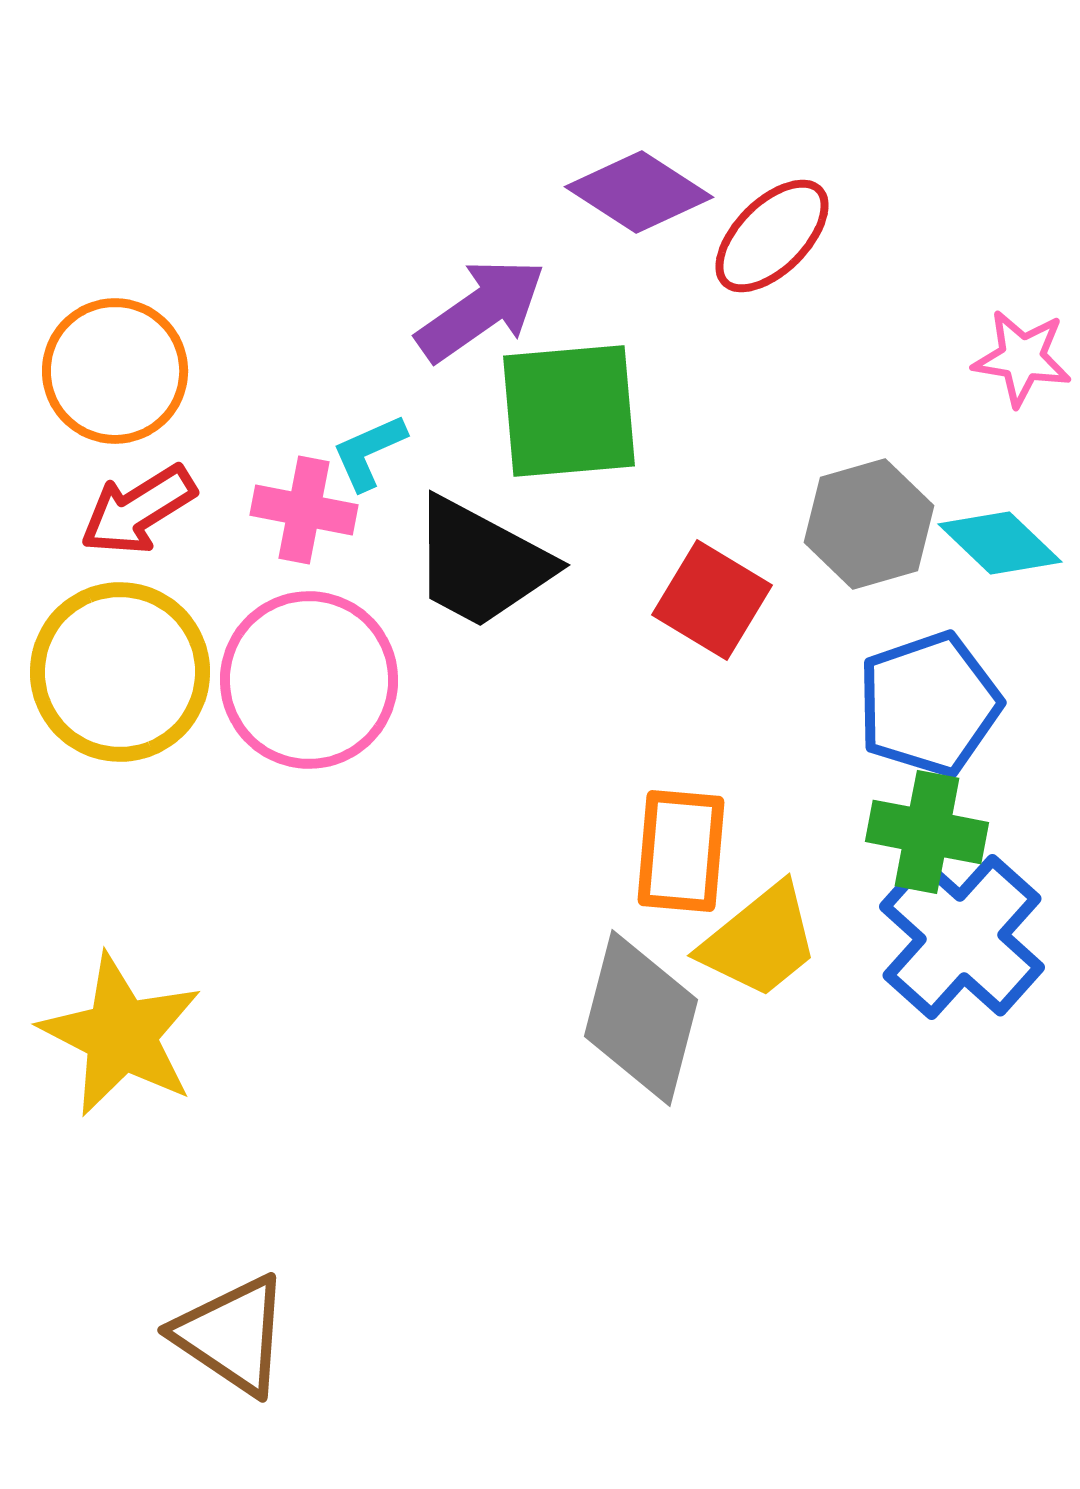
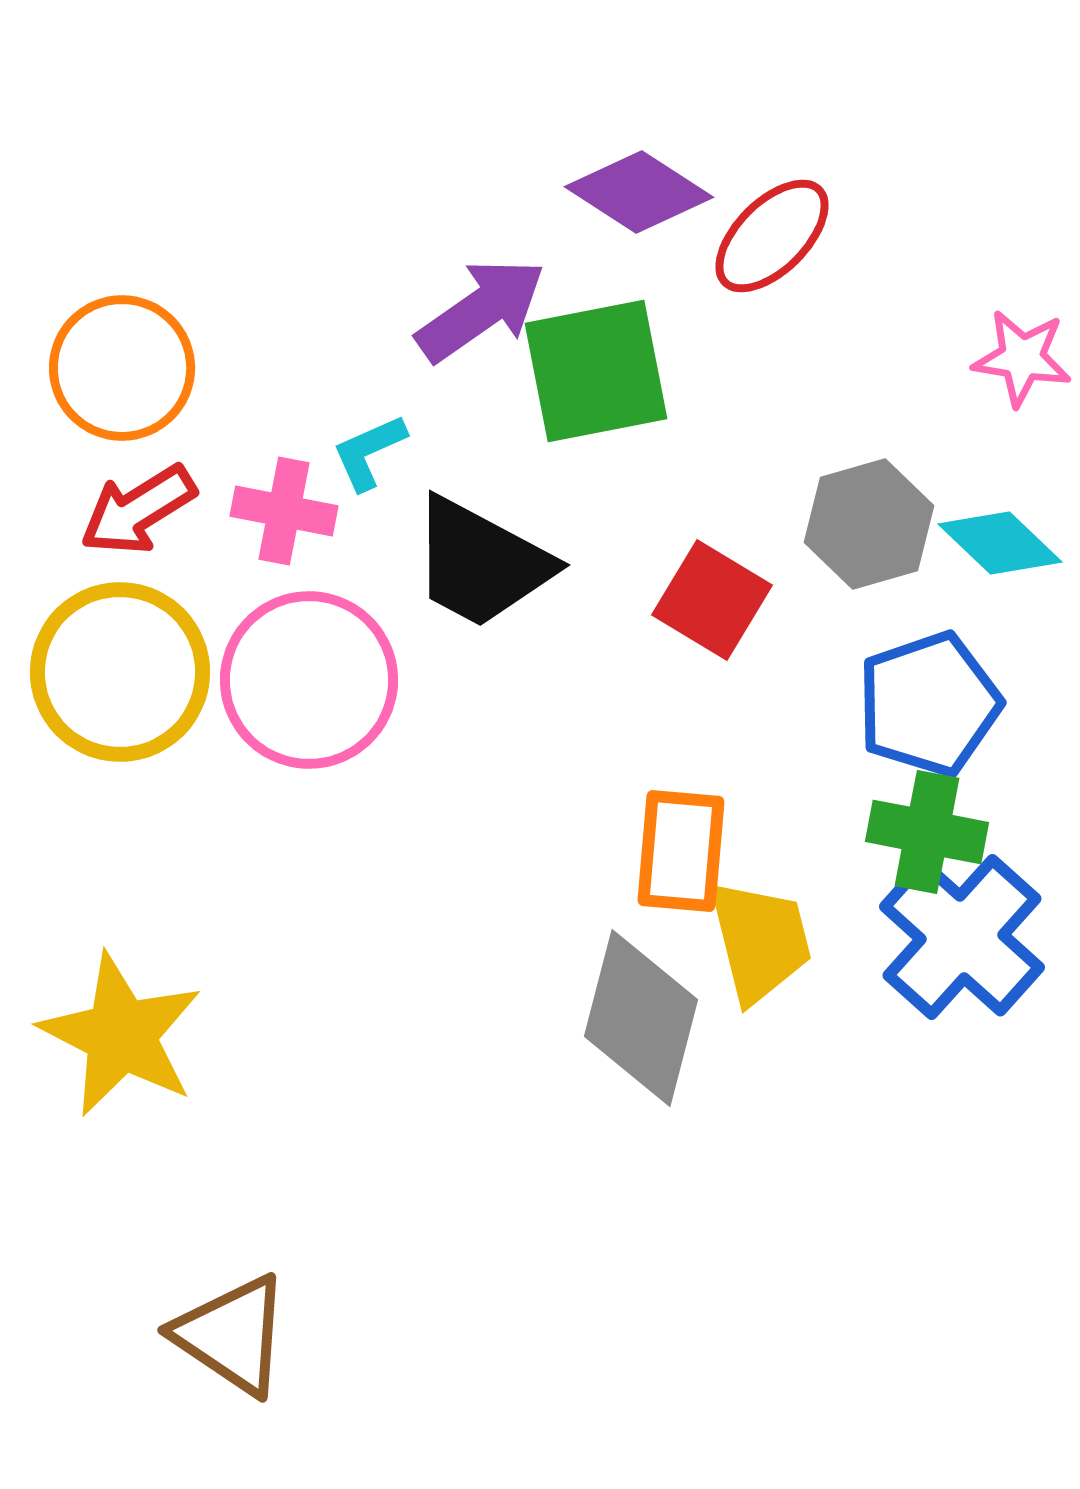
orange circle: moved 7 px right, 3 px up
green square: moved 27 px right, 40 px up; rotated 6 degrees counterclockwise
pink cross: moved 20 px left, 1 px down
yellow trapezoid: rotated 65 degrees counterclockwise
